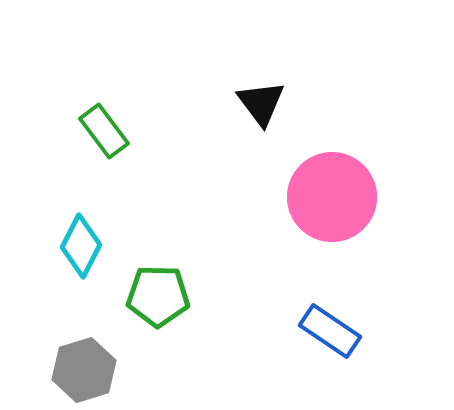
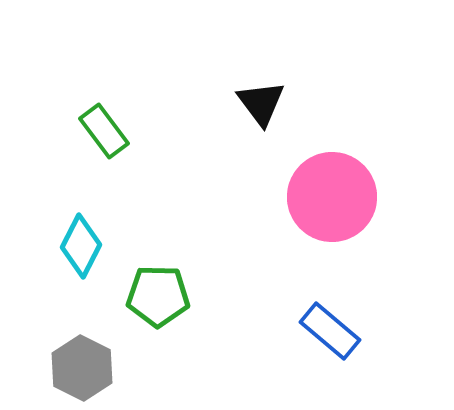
blue rectangle: rotated 6 degrees clockwise
gray hexagon: moved 2 px left, 2 px up; rotated 16 degrees counterclockwise
